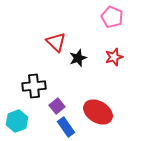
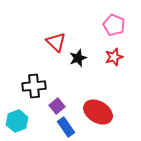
pink pentagon: moved 2 px right, 8 px down
